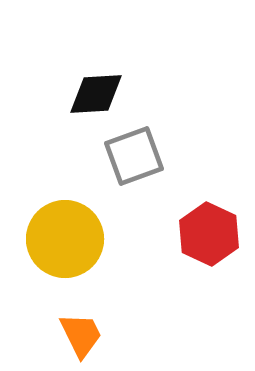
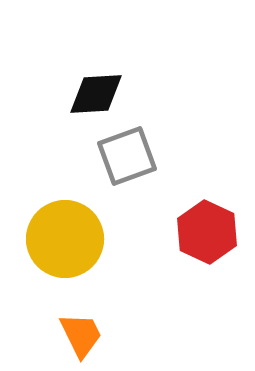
gray square: moved 7 px left
red hexagon: moved 2 px left, 2 px up
